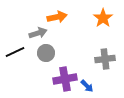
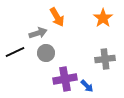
orange arrow: rotated 72 degrees clockwise
